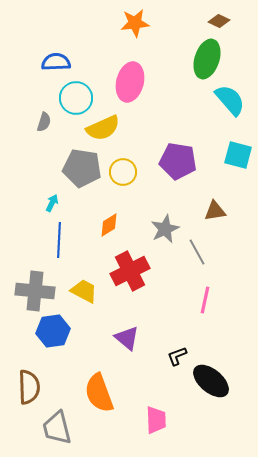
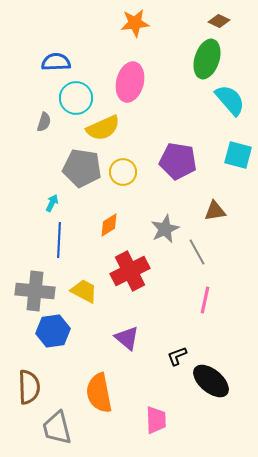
orange semicircle: rotated 9 degrees clockwise
